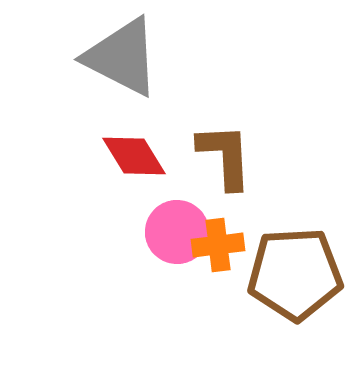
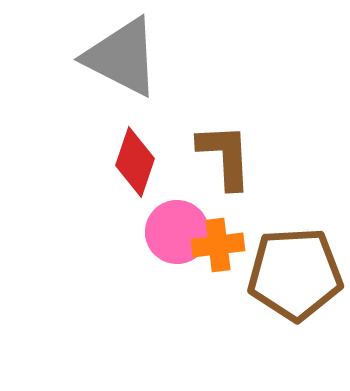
red diamond: moved 1 px right, 6 px down; rotated 50 degrees clockwise
